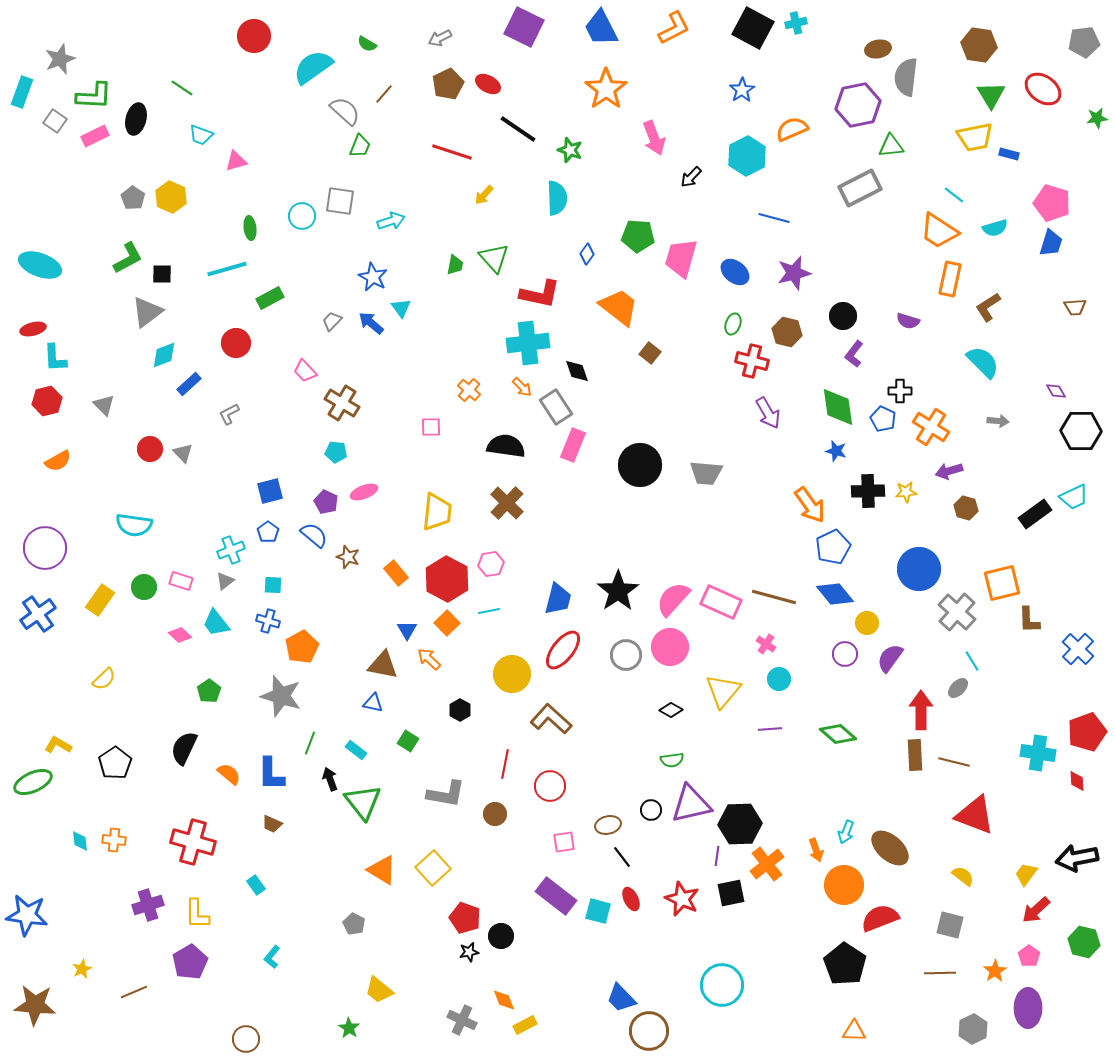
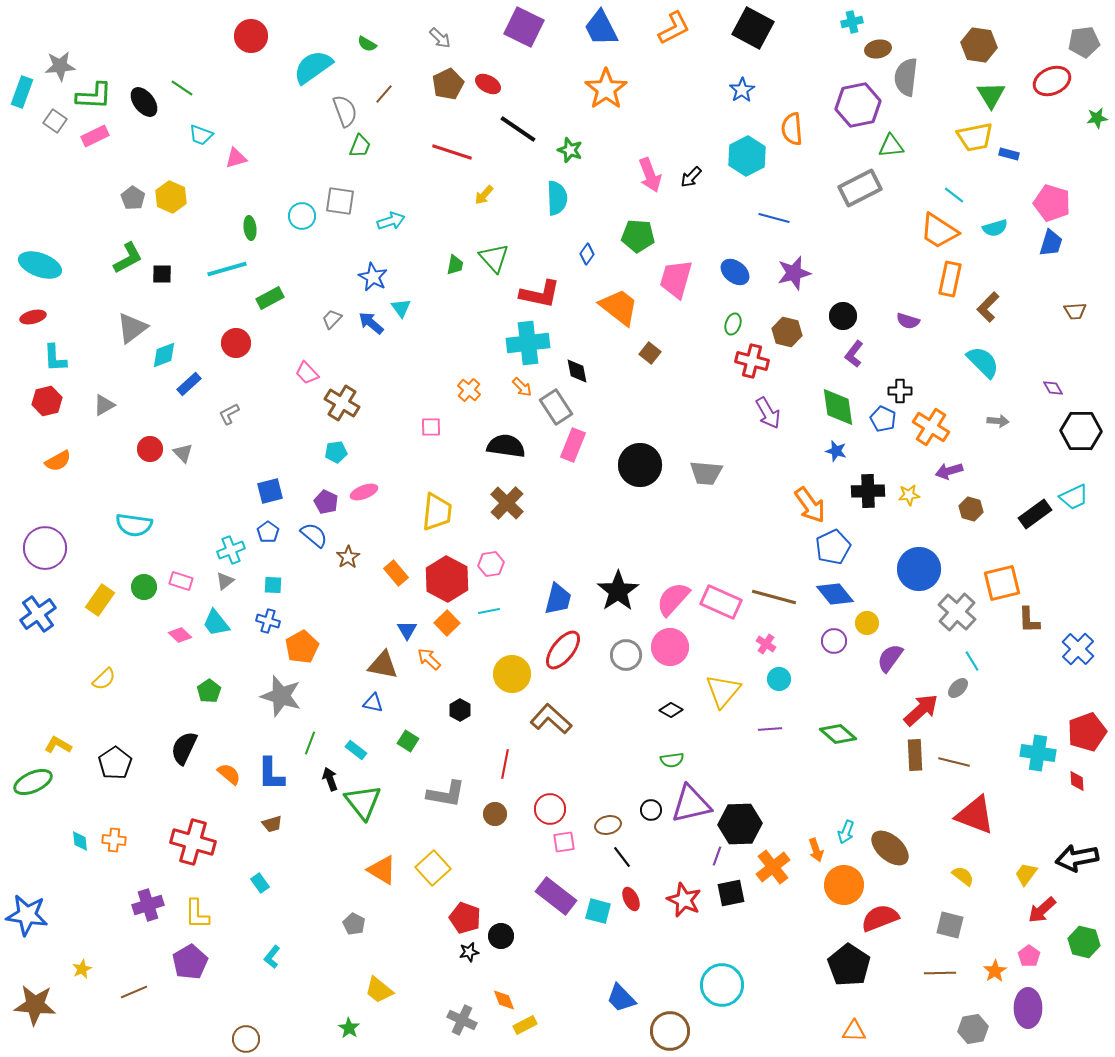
cyan cross at (796, 23): moved 56 px right, 1 px up
red circle at (254, 36): moved 3 px left
gray arrow at (440, 38): rotated 110 degrees counterclockwise
gray star at (60, 59): moved 7 px down; rotated 16 degrees clockwise
red ellipse at (1043, 89): moved 9 px right, 8 px up; rotated 60 degrees counterclockwise
gray semicircle at (345, 111): rotated 28 degrees clockwise
black ellipse at (136, 119): moved 8 px right, 17 px up; rotated 52 degrees counterclockwise
orange semicircle at (792, 129): rotated 72 degrees counterclockwise
pink arrow at (654, 138): moved 4 px left, 37 px down
pink triangle at (236, 161): moved 3 px up
pink trapezoid at (681, 258): moved 5 px left, 21 px down
brown L-shape at (988, 307): rotated 12 degrees counterclockwise
brown trapezoid at (1075, 307): moved 4 px down
gray triangle at (147, 312): moved 15 px left, 16 px down
gray trapezoid at (332, 321): moved 2 px up
red ellipse at (33, 329): moved 12 px up
pink trapezoid at (305, 371): moved 2 px right, 2 px down
black diamond at (577, 371): rotated 8 degrees clockwise
purple diamond at (1056, 391): moved 3 px left, 3 px up
gray triangle at (104, 405): rotated 45 degrees clockwise
cyan pentagon at (336, 452): rotated 15 degrees counterclockwise
yellow star at (906, 492): moved 3 px right, 3 px down
brown hexagon at (966, 508): moved 5 px right, 1 px down
brown star at (348, 557): rotated 20 degrees clockwise
purple circle at (845, 654): moved 11 px left, 13 px up
red arrow at (921, 710): rotated 48 degrees clockwise
red circle at (550, 786): moved 23 px down
brown trapezoid at (272, 824): rotated 40 degrees counterclockwise
purple line at (717, 856): rotated 12 degrees clockwise
orange cross at (767, 864): moved 6 px right, 3 px down
cyan rectangle at (256, 885): moved 4 px right, 2 px up
red star at (682, 899): moved 2 px right, 1 px down
red arrow at (1036, 910): moved 6 px right
black pentagon at (845, 964): moved 4 px right, 1 px down
gray hexagon at (973, 1029): rotated 16 degrees clockwise
brown circle at (649, 1031): moved 21 px right
